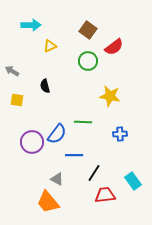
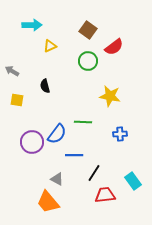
cyan arrow: moved 1 px right
